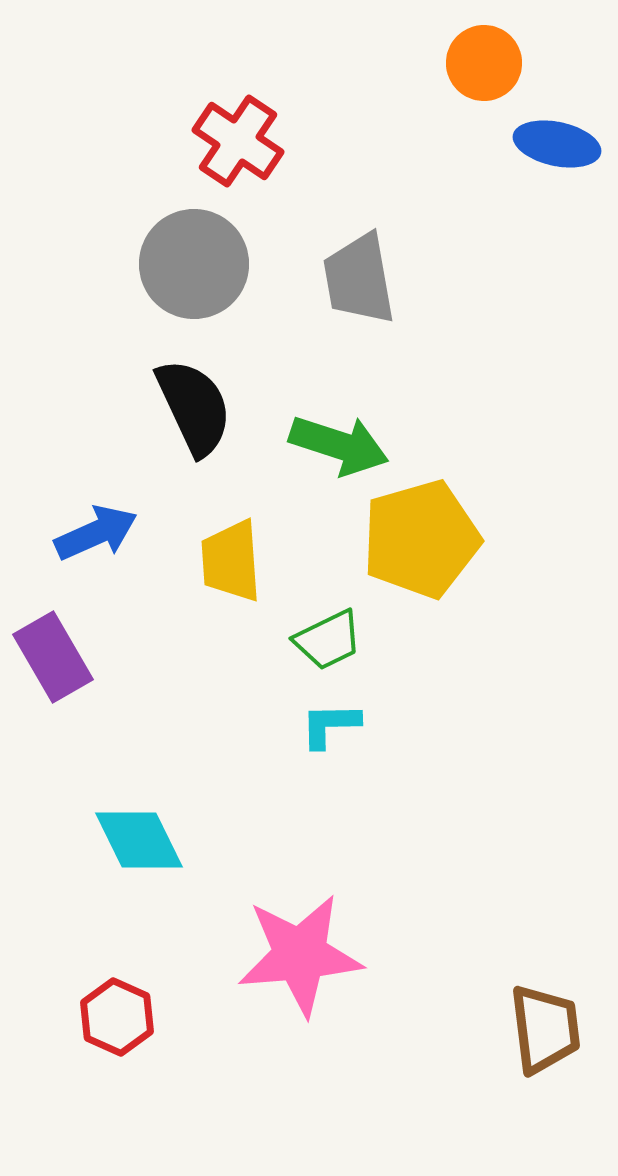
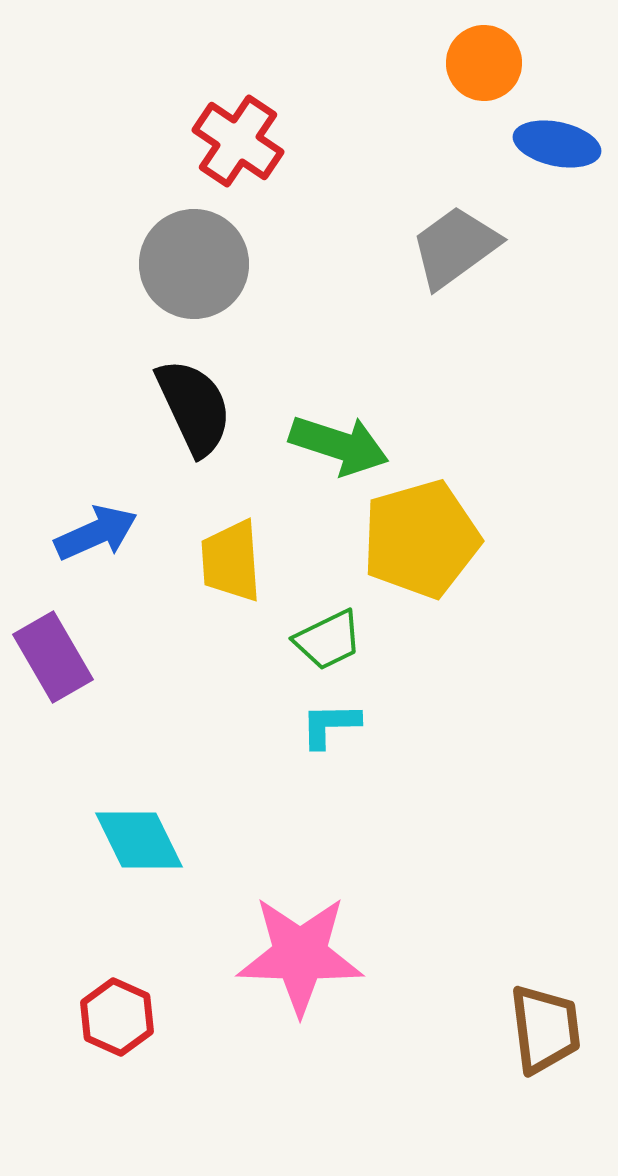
gray trapezoid: moved 96 px right, 32 px up; rotated 64 degrees clockwise
pink star: rotated 7 degrees clockwise
